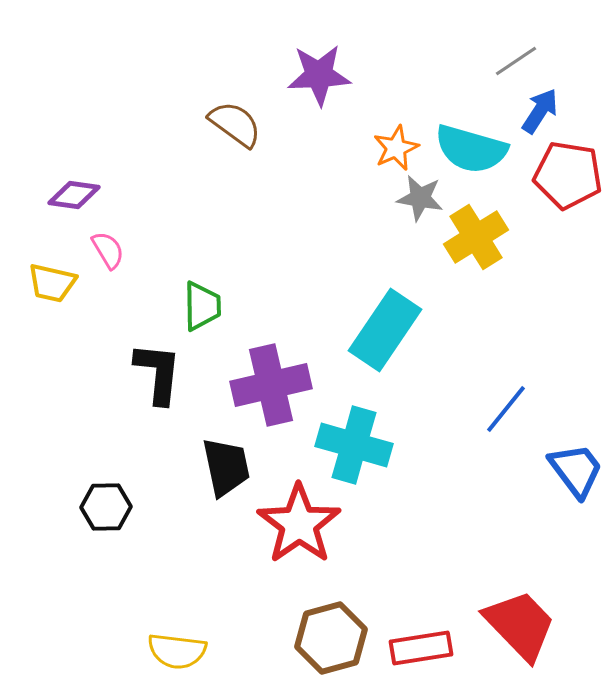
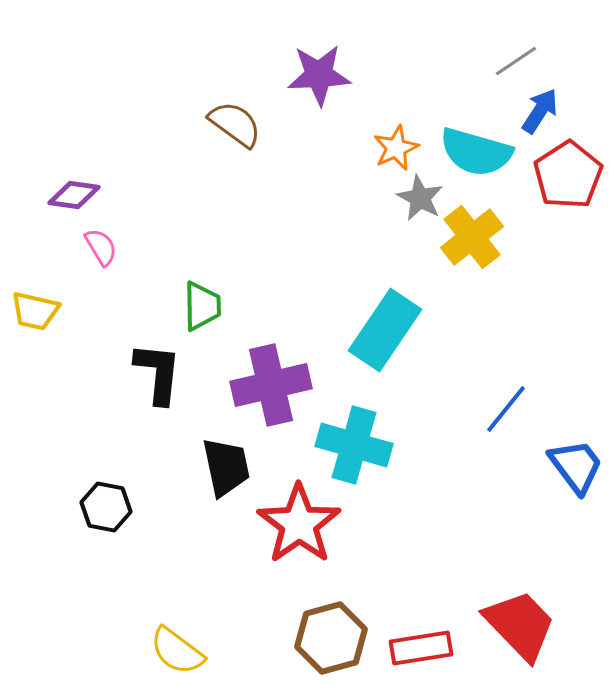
cyan semicircle: moved 5 px right, 3 px down
red pentagon: rotated 30 degrees clockwise
gray star: rotated 18 degrees clockwise
yellow cross: moved 4 px left; rotated 6 degrees counterclockwise
pink semicircle: moved 7 px left, 3 px up
yellow trapezoid: moved 17 px left, 28 px down
blue trapezoid: moved 4 px up
black hexagon: rotated 12 degrees clockwise
yellow semicircle: rotated 30 degrees clockwise
